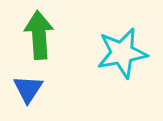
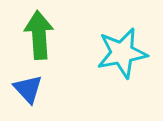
blue triangle: rotated 16 degrees counterclockwise
